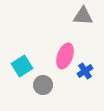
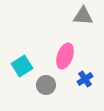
blue cross: moved 8 px down
gray circle: moved 3 px right
